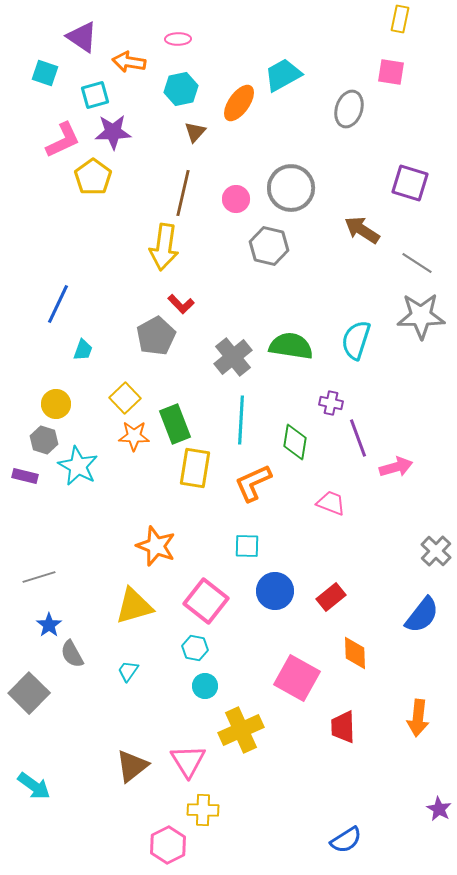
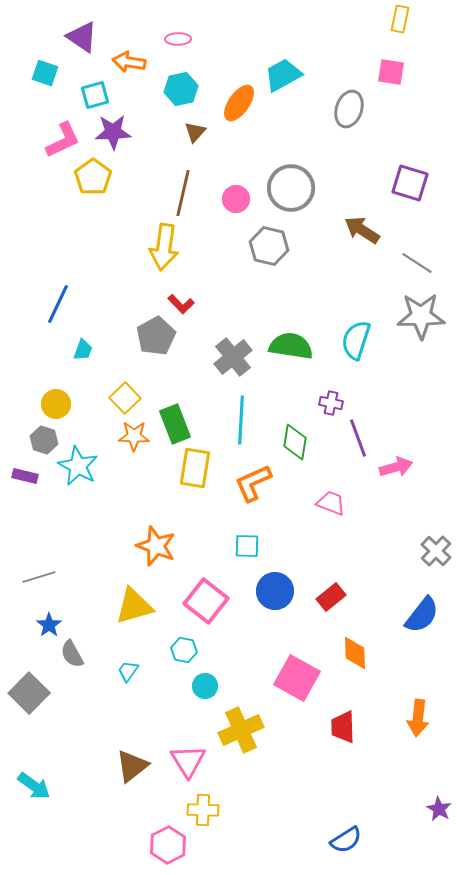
cyan hexagon at (195, 648): moved 11 px left, 2 px down
